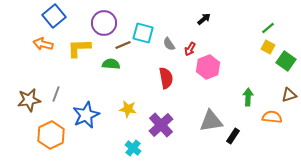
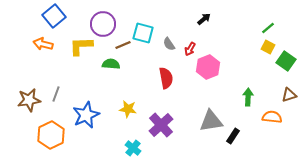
purple circle: moved 1 px left, 1 px down
yellow L-shape: moved 2 px right, 2 px up
